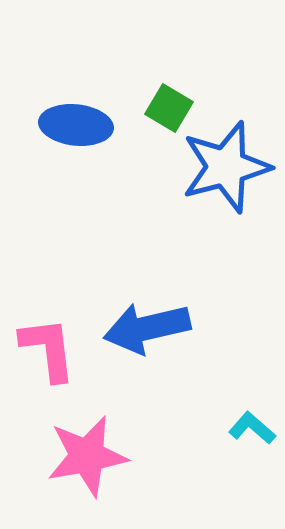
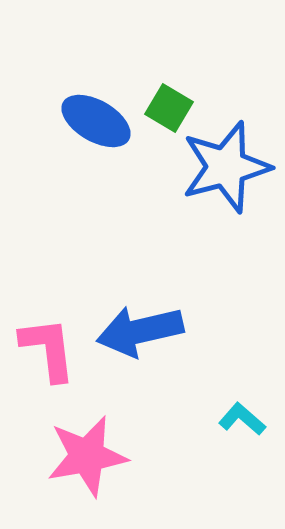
blue ellipse: moved 20 px right, 4 px up; rotated 24 degrees clockwise
blue arrow: moved 7 px left, 3 px down
cyan L-shape: moved 10 px left, 9 px up
